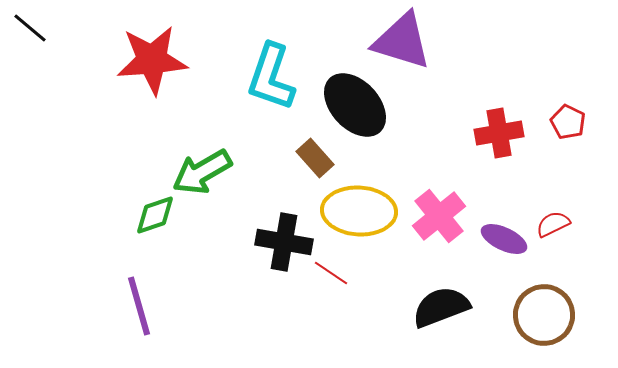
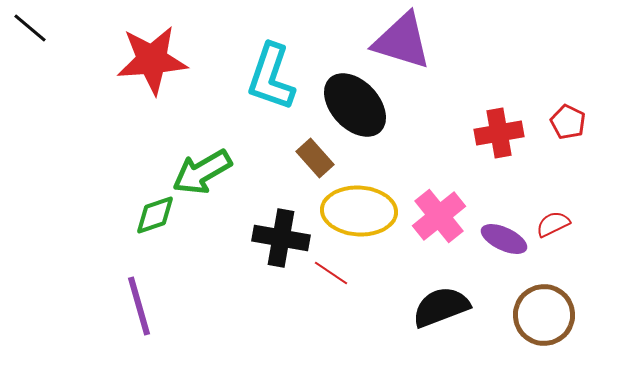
black cross: moved 3 px left, 4 px up
